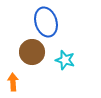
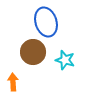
brown circle: moved 1 px right
